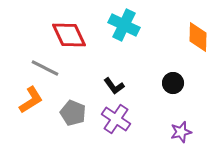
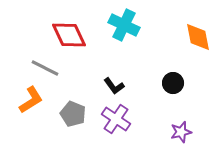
orange diamond: rotated 12 degrees counterclockwise
gray pentagon: moved 1 px down
